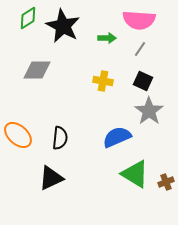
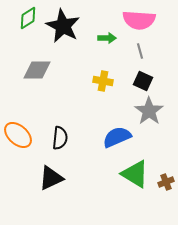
gray line: moved 2 px down; rotated 49 degrees counterclockwise
